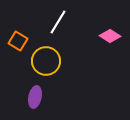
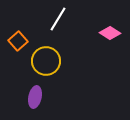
white line: moved 3 px up
pink diamond: moved 3 px up
orange square: rotated 18 degrees clockwise
